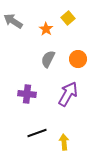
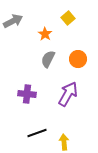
gray arrow: rotated 120 degrees clockwise
orange star: moved 1 px left, 5 px down
